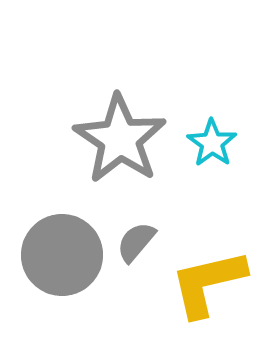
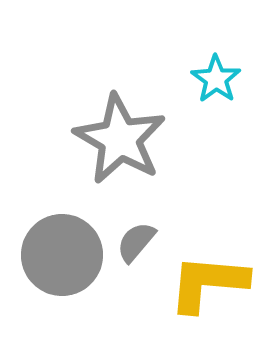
gray star: rotated 4 degrees counterclockwise
cyan star: moved 4 px right, 64 px up
yellow L-shape: rotated 18 degrees clockwise
